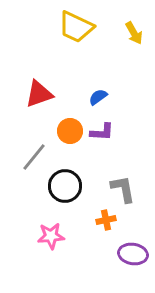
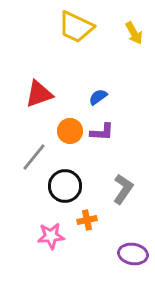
gray L-shape: rotated 44 degrees clockwise
orange cross: moved 19 px left
